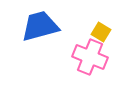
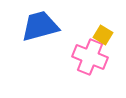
yellow square: moved 2 px right, 3 px down
